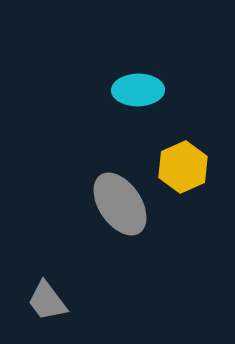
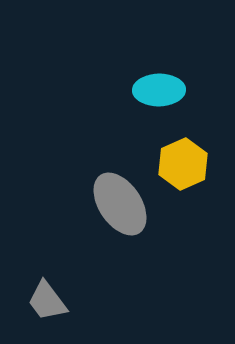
cyan ellipse: moved 21 px right
yellow hexagon: moved 3 px up
